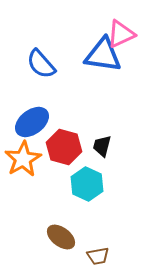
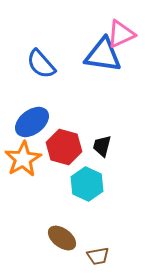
brown ellipse: moved 1 px right, 1 px down
